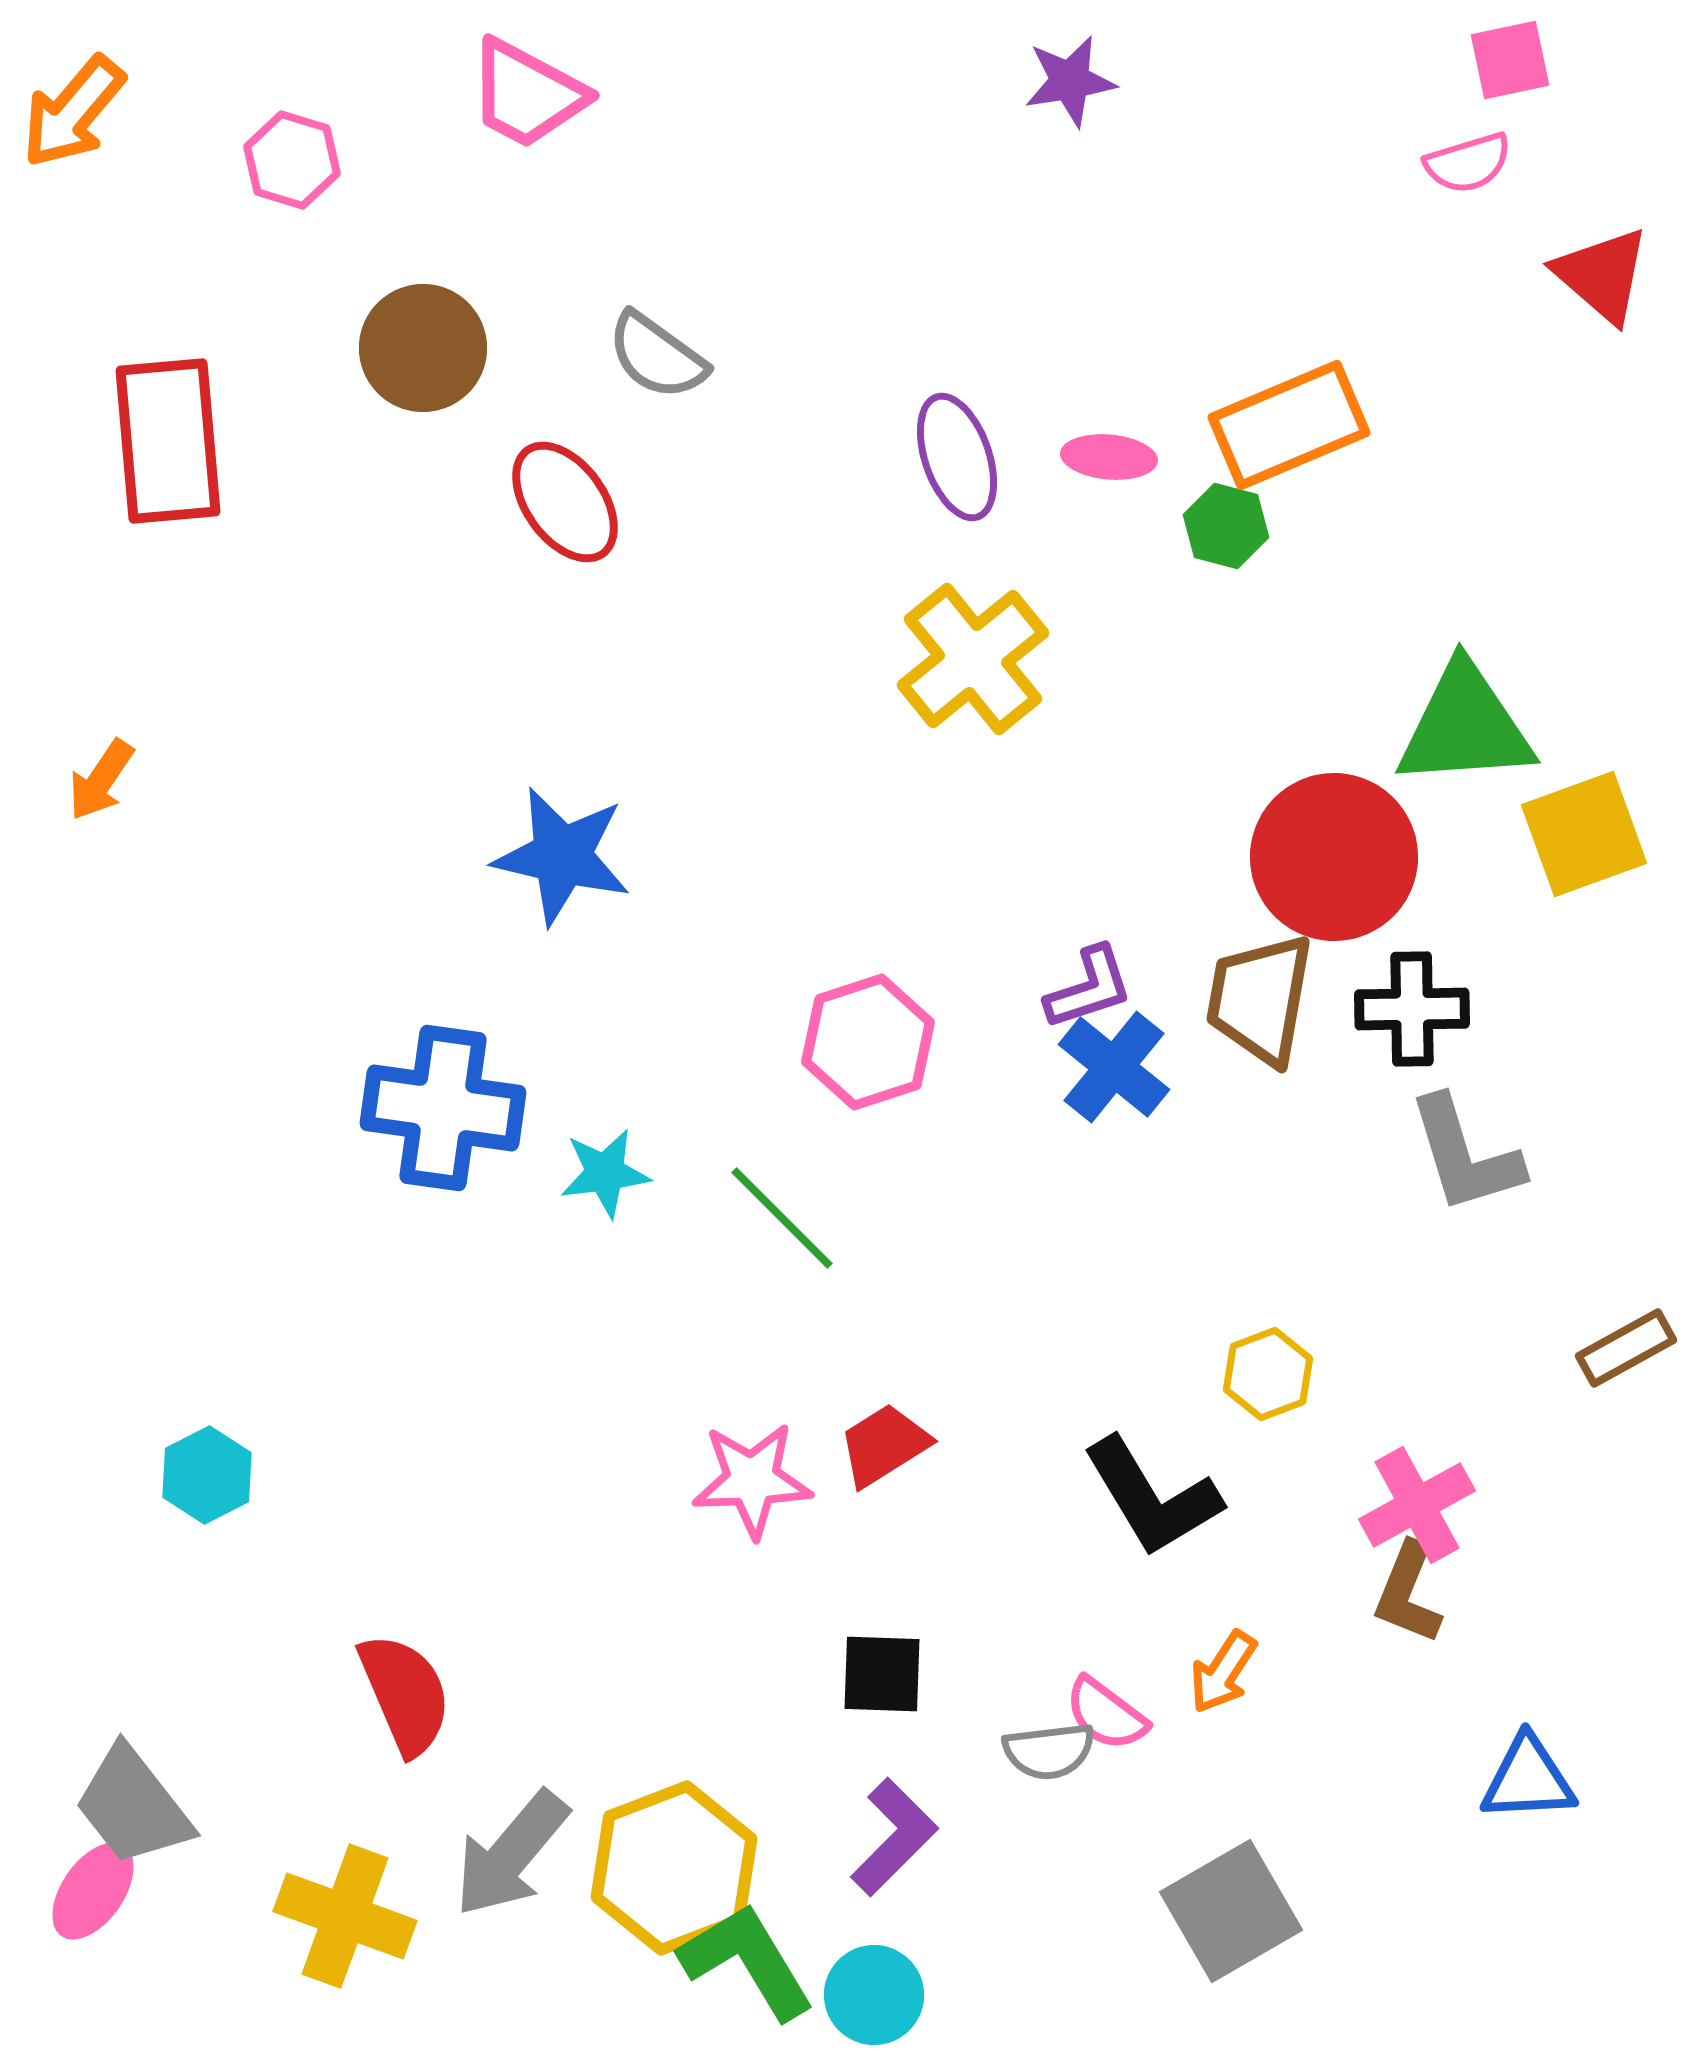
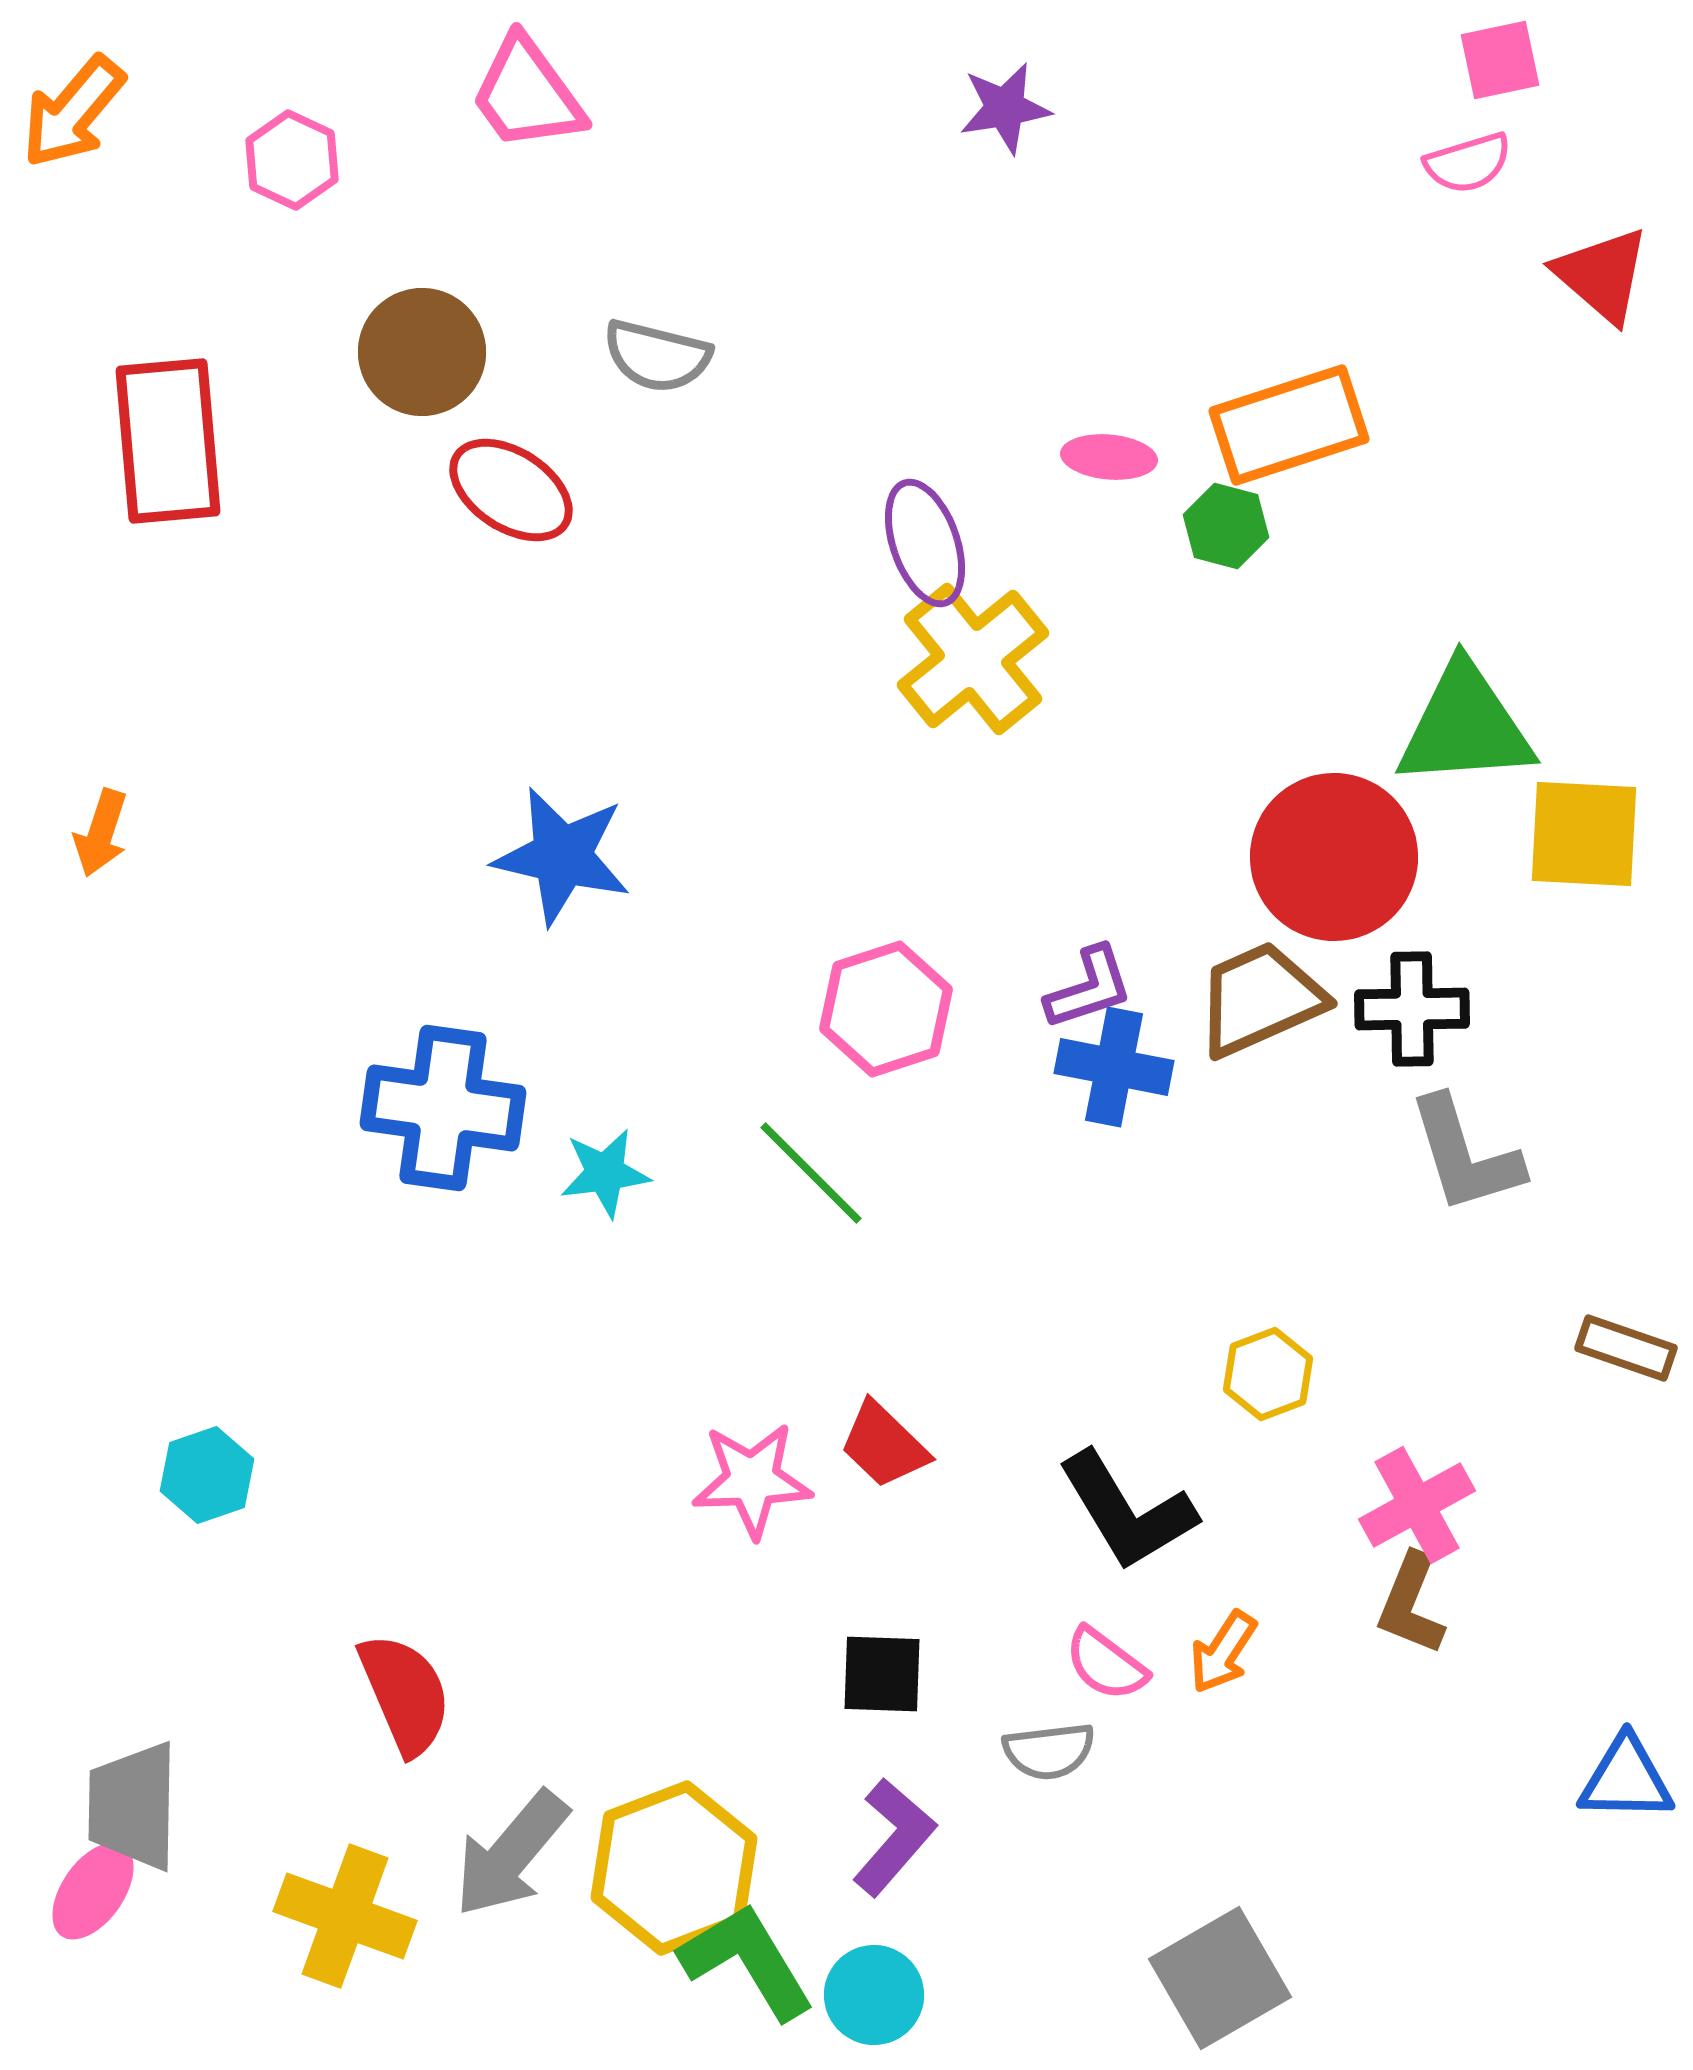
pink square at (1510, 60): moved 10 px left
purple star at (1070, 81): moved 65 px left, 27 px down
pink trapezoid at (527, 94): rotated 26 degrees clockwise
pink hexagon at (292, 160): rotated 8 degrees clockwise
brown circle at (423, 348): moved 1 px left, 4 px down
gray semicircle at (657, 356): rotated 22 degrees counterclockwise
orange rectangle at (1289, 425): rotated 5 degrees clockwise
purple ellipse at (957, 457): moved 32 px left, 86 px down
red ellipse at (565, 502): moved 54 px left, 12 px up; rotated 21 degrees counterclockwise
orange arrow at (101, 780): moved 53 px down; rotated 16 degrees counterclockwise
yellow square at (1584, 834): rotated 23 degrees clockwise
brown trapezoid at (1260, 999): rotated 56 degrees clockwise
pink hexagon at (868, 1042): moved 18 px right, 33 px up
blue cross at (1114, 1067): rotated 28 degrees counterclockwise
green line at (782, 1218): moved 29 px right, 45 px up
brown rectangle at (1626, 1348): rotated 48 degrees clockwise
red trapezoid at (884, 1445): rotated 104 degrees counterclockwise
cyan hexagon at (207, 1475): rotated 8 degrees clockwise
black L-shape at (1152, 1497): moved 25 px left, 14 px down
brown L-shape at (1408, 1593): moved 3 px right, 11 px down
orange arrow at (1223, 1672): moved 20 px up
pink semicircle at (1106, 1714): moved 50 px up
blue triangle at (1528, 1779): moved 98 px right; rotated 4 degrees clockwise
gray trapezoid at (133, 1806): rotated 39 degrees clockwise
purple L-shape at (894, 1837): rotated 4 degrees counterclockwise
gray square at (1231, 1911): moved 11 px left, 67 px down
